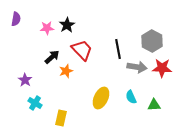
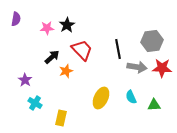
gray hexagon: rotated 25 degrees clockwise
